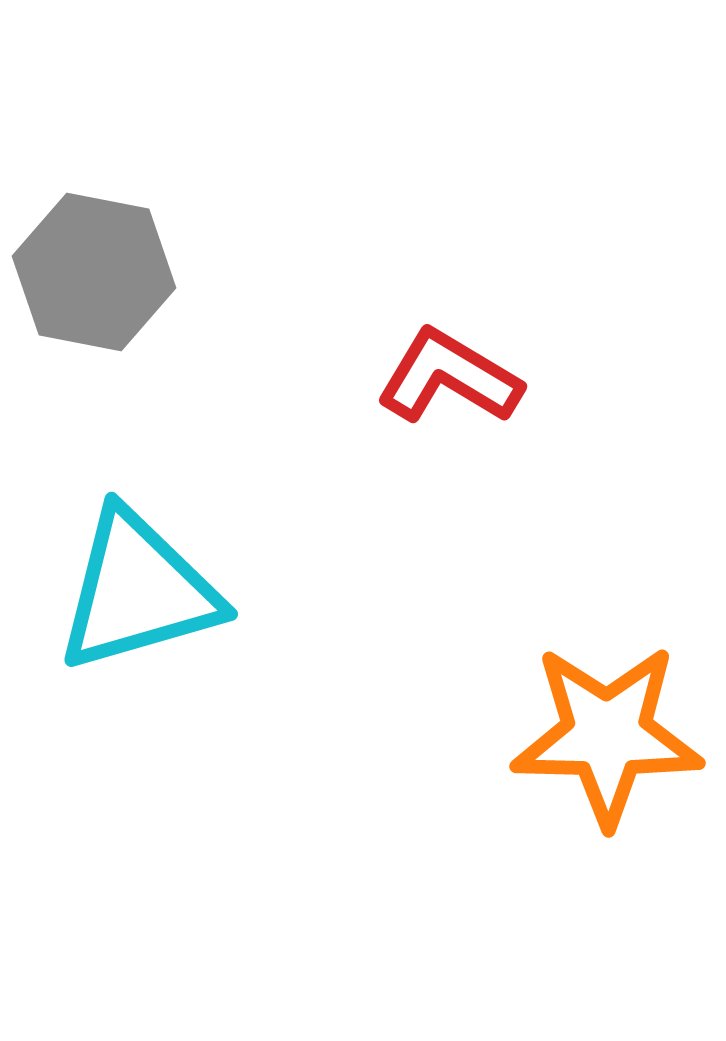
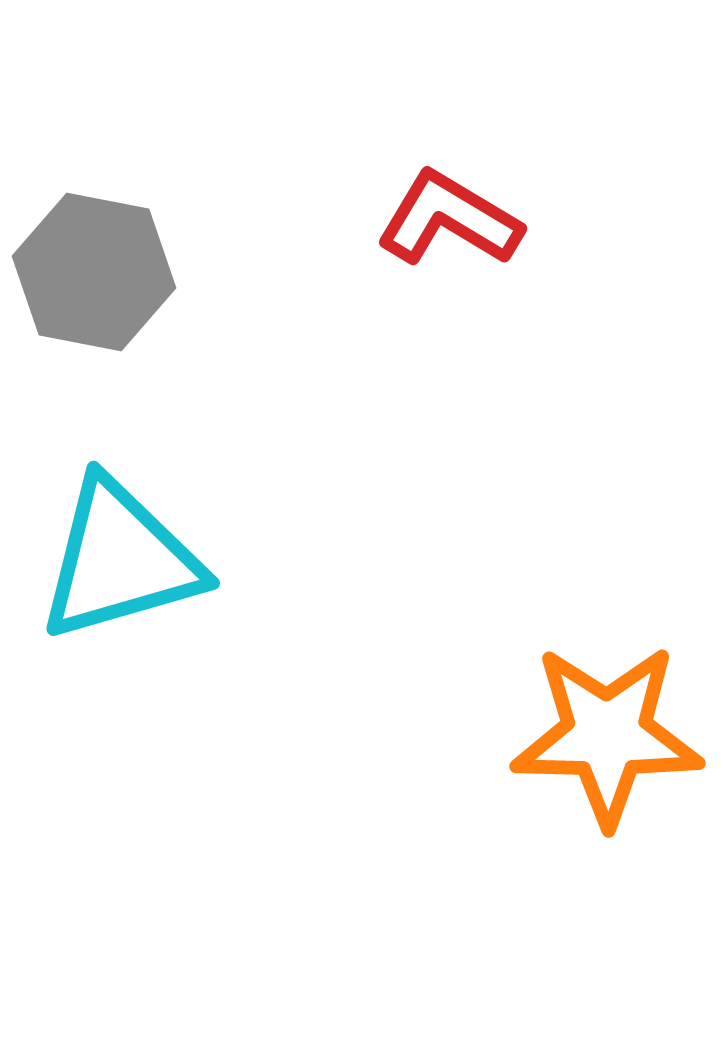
red L-shape: moved 158 px up
cyan triangle: moved 18 px left, 31 px up
